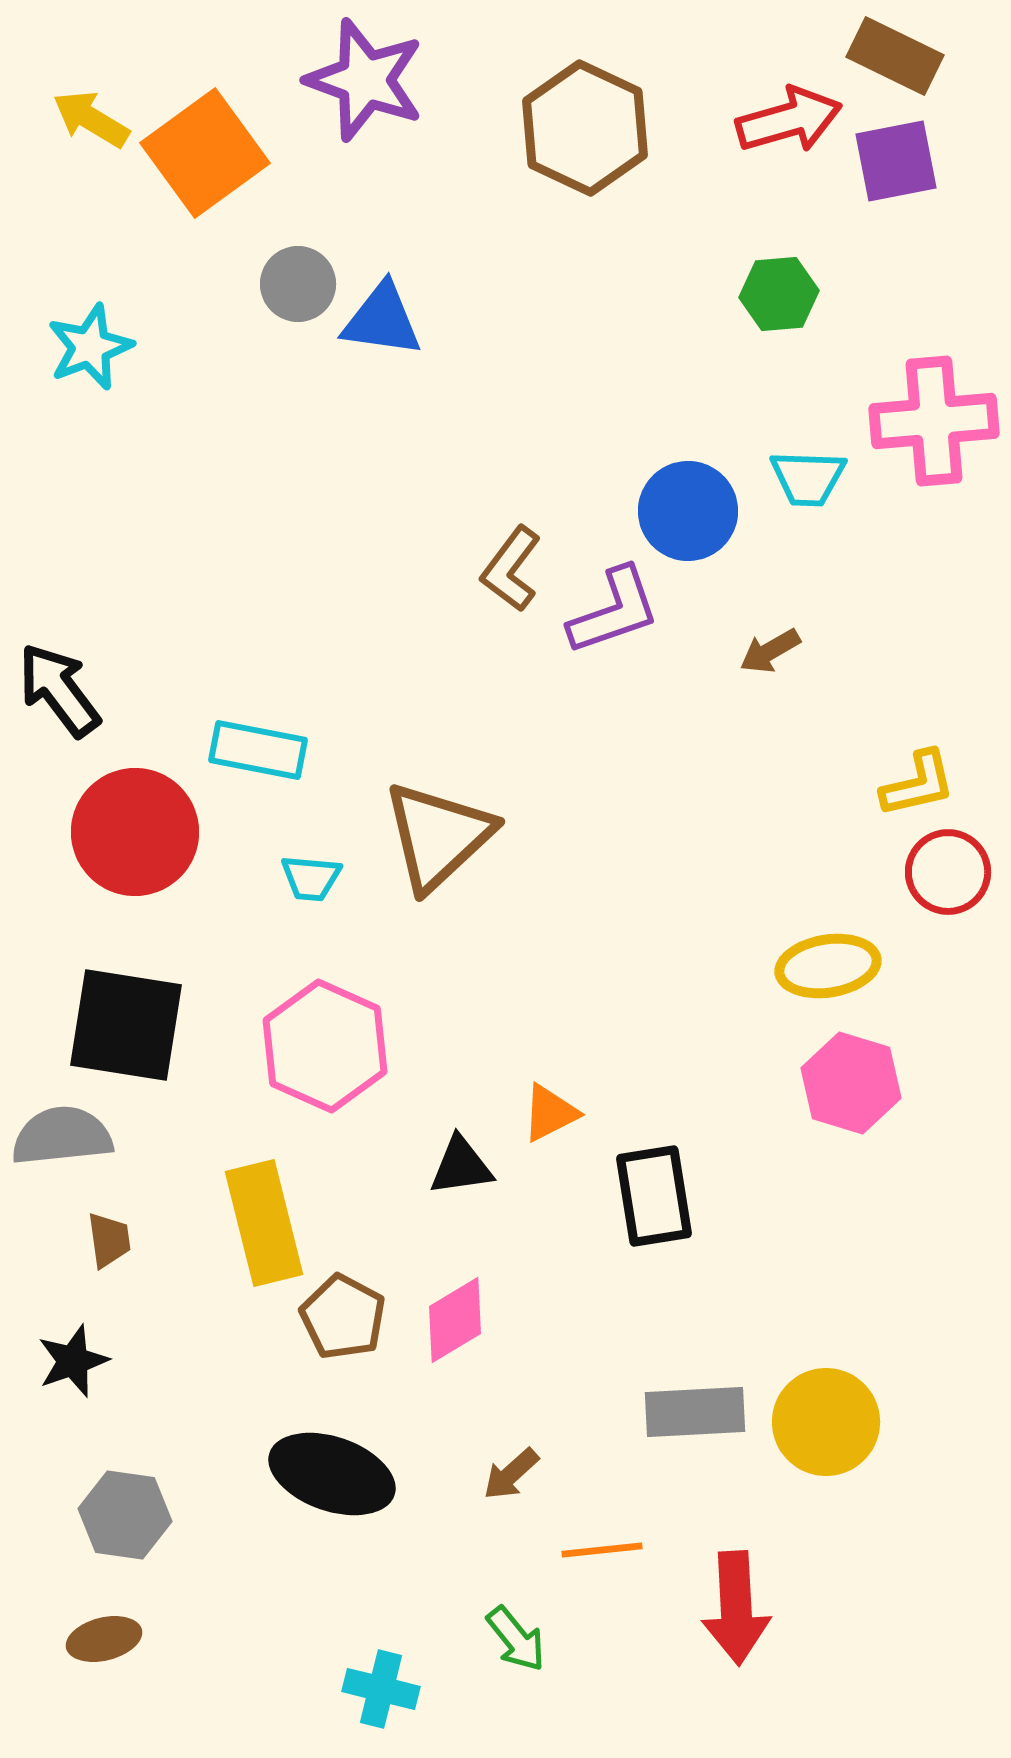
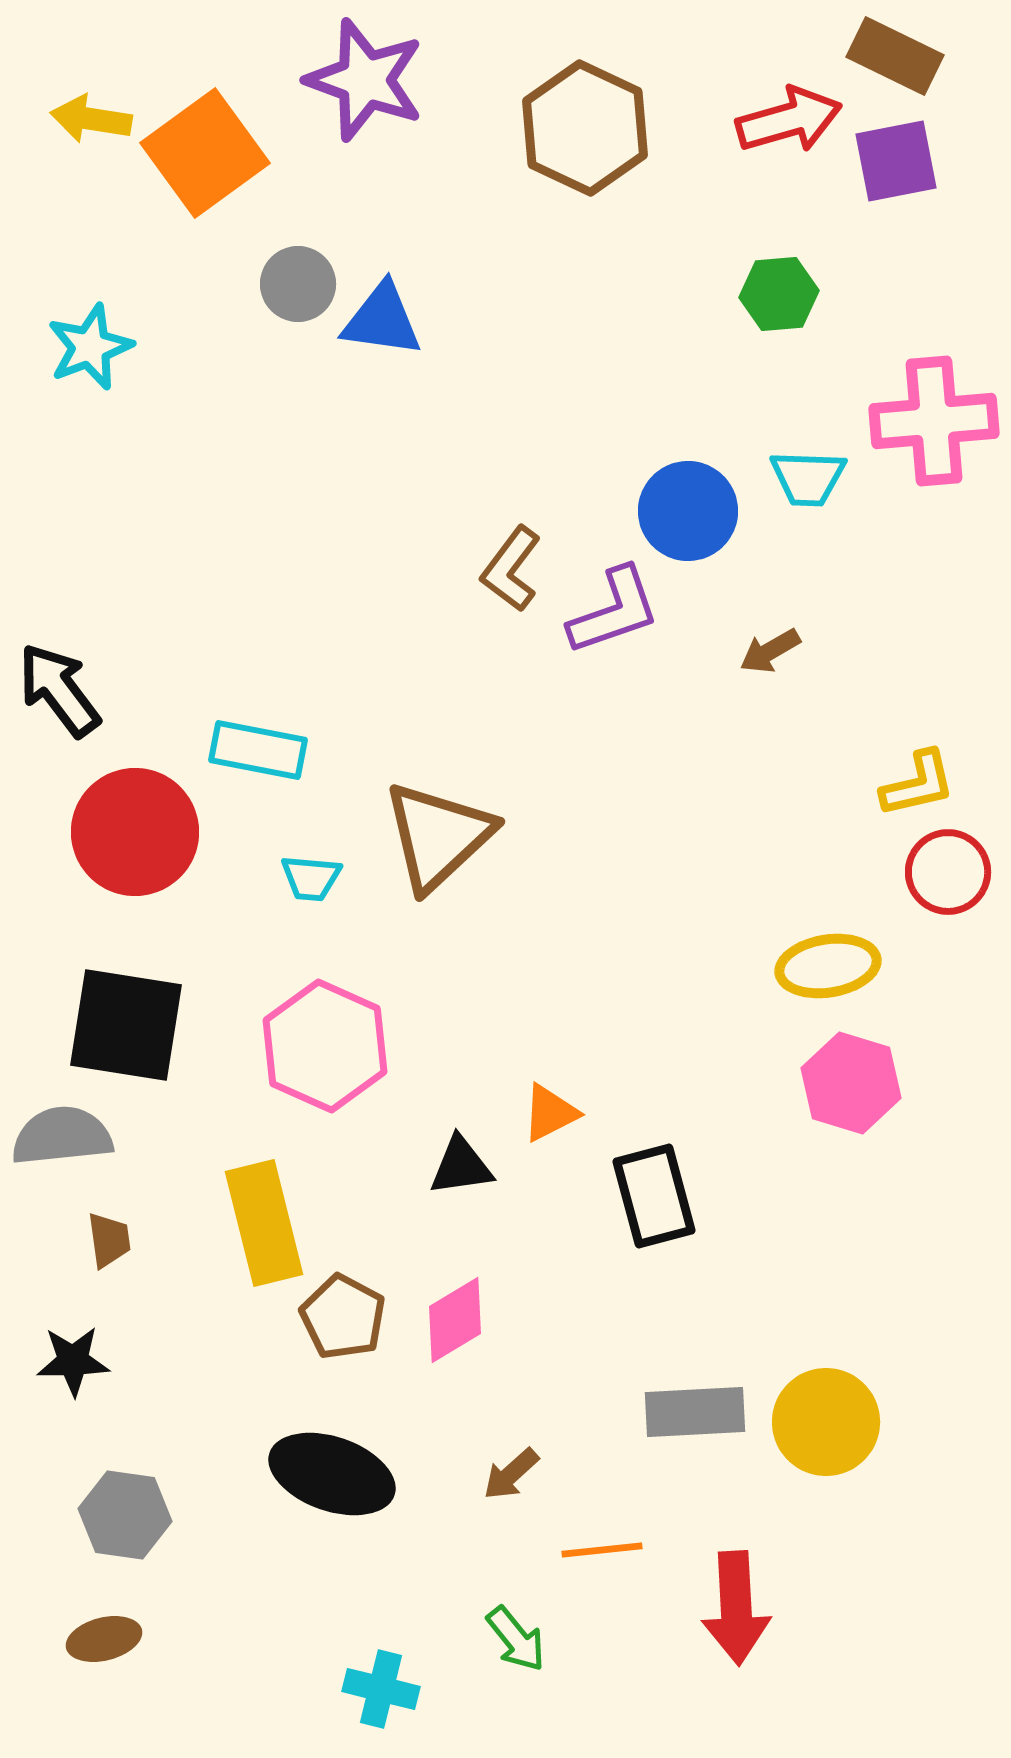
yellow arrow at (91, 119): rotated 22 degrees counterclockwise
black rectangle at (654, 1196): rotated 6 degrees counterclockwise
black star at (73, 1361): rotated 18 degrees clockwise
